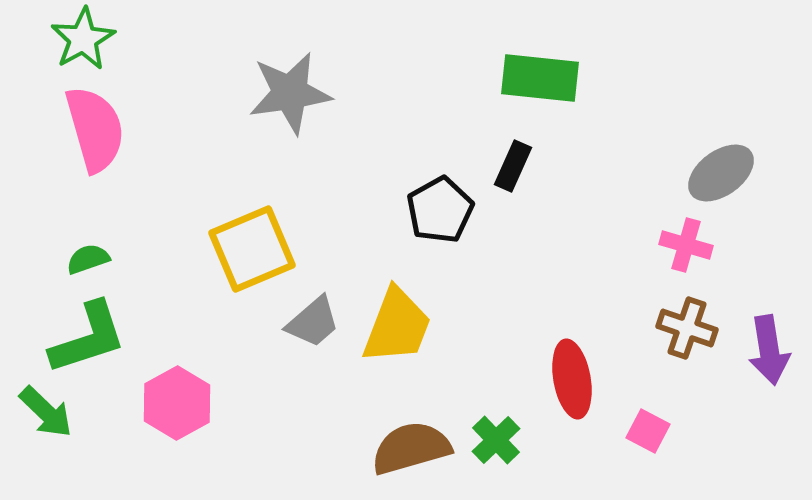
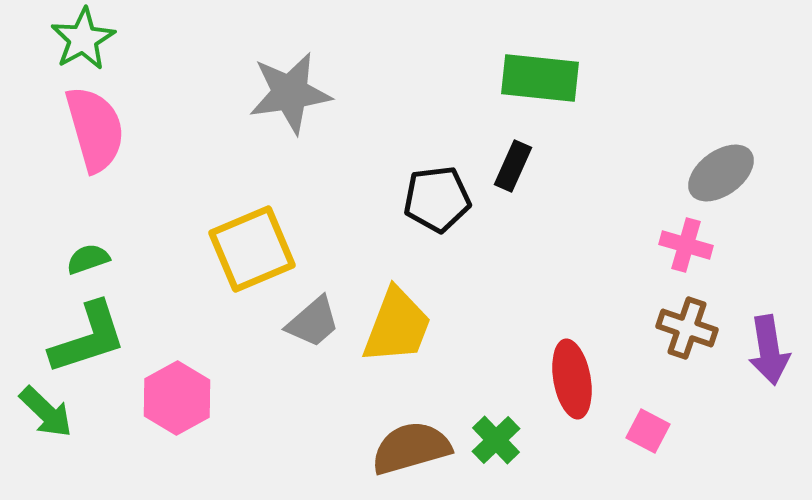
black pentagon: moved 3 px left, 11 px up; rotated 22 degrees clockwise
pink hexagon: moved 5 px up
